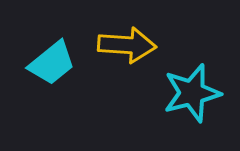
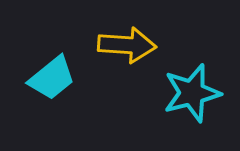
cyan trapezoid: moved 15 px down
